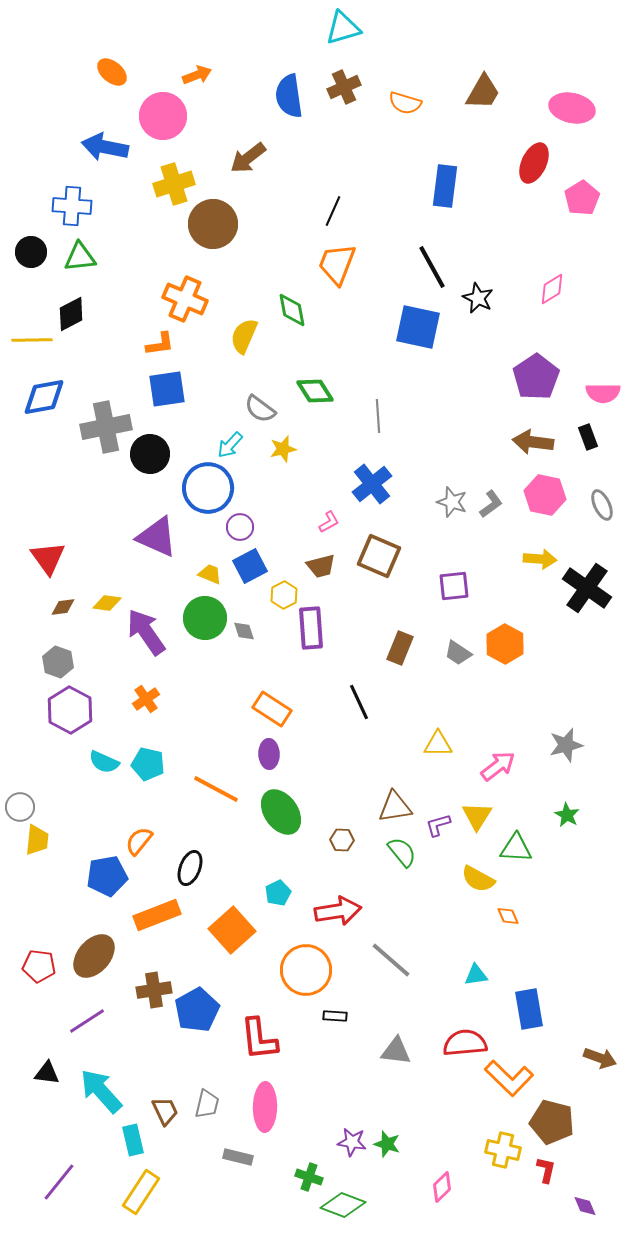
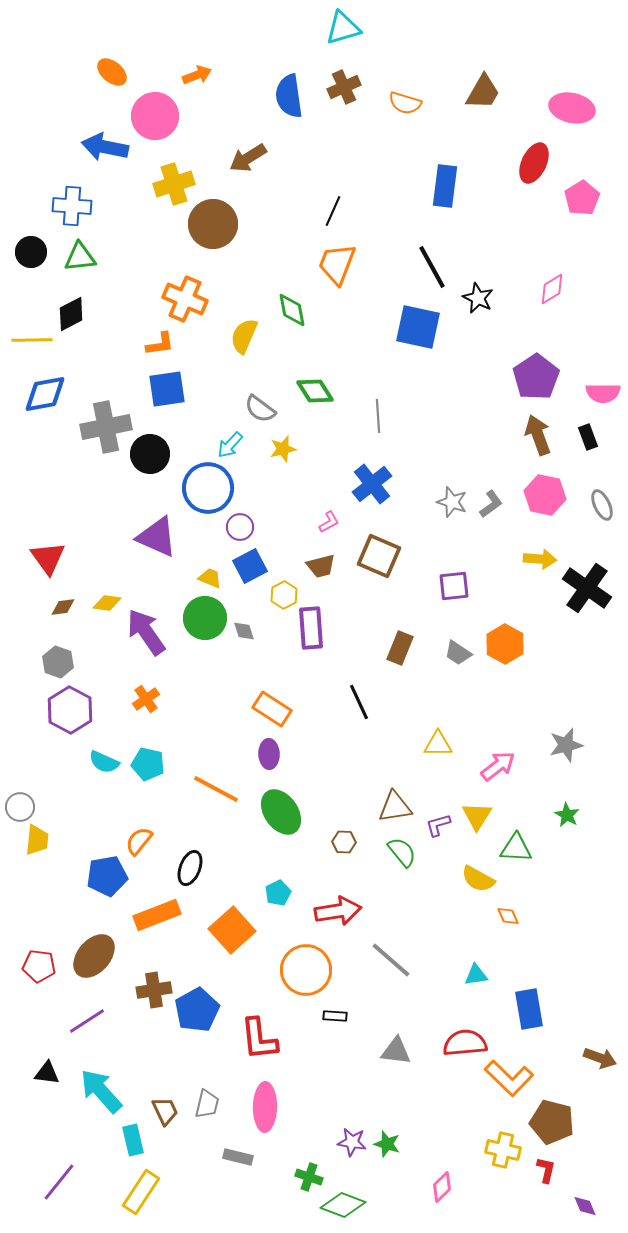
pink circle at (163, 116): moved 8 px left
brown arrow at (248, 158): rotated 6 degrees clockwise
blue diamond at (44, 397): moved 1 px right, 3 px up
brown arrow at (533, 442): moved 5 px right, 7 px up; rotated 63 degrees clockwise
yellow trapezoid at (210, 574): moved 4 px down
brown hexagon at (342, 840): moved 2 px right, 2 px down
